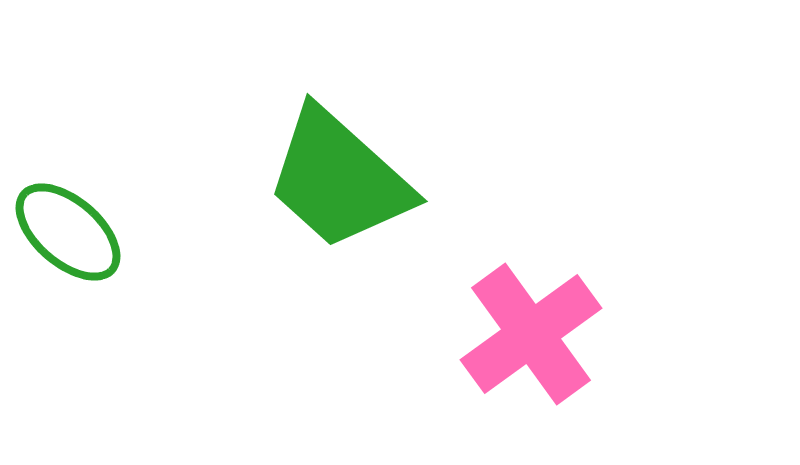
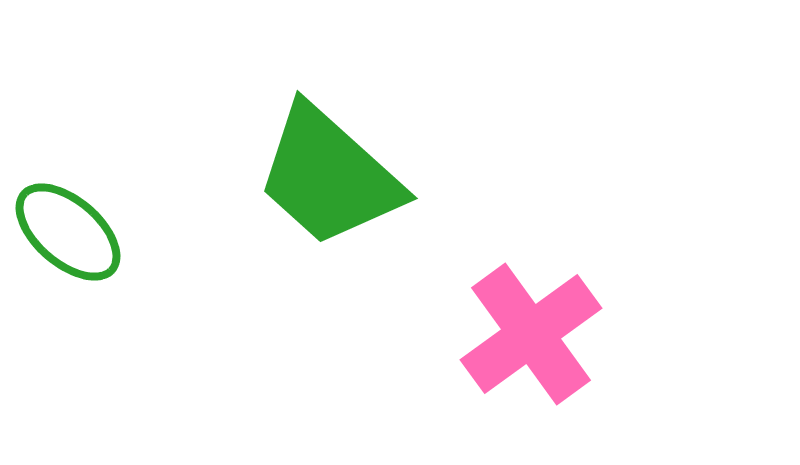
green trapezoid: moved 10 px left, 3 px up
